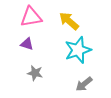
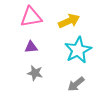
yellow arrow: rotated 115 degrees clockwise
purple triangle: moved 4 px right, 3 px down; rotated 24 degrees counterclockwise
cyan star: rotated 8 degrees counterclockwise
gray arrow: moved 8 px left
